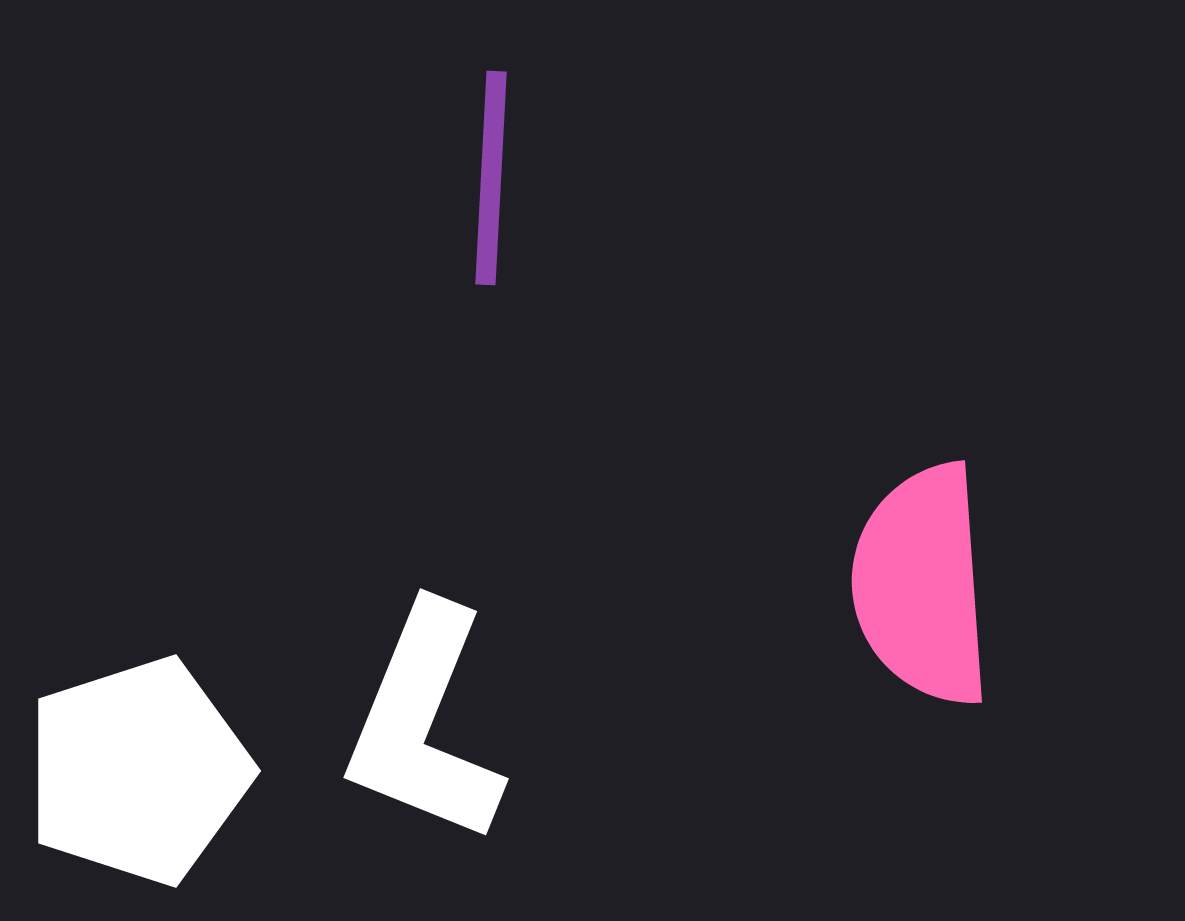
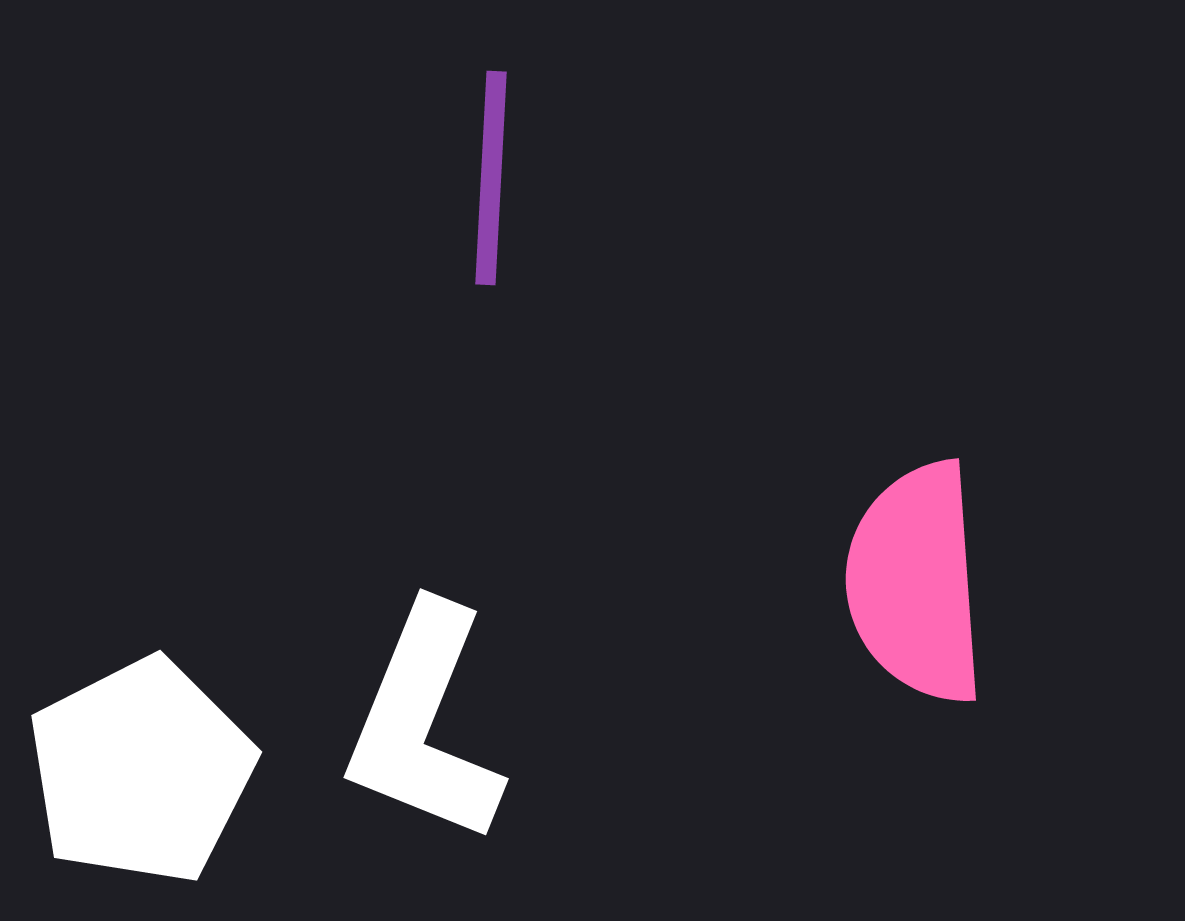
pink semicircle: moved 6 px left, 2 px up
white pentagon: moved 3 px right; rotated 9 degrees counterclockwise
